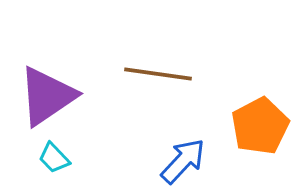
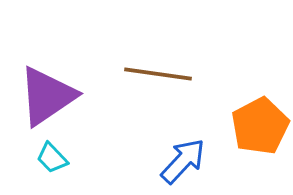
cyan trapezoid: moved 2 px left
